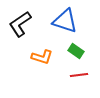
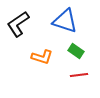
black L-shape: moved 2 px left
